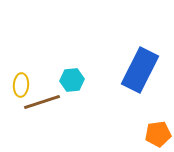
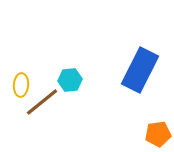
cyan hexagon: moved 2 px left
brown line: rotated 21 degrees counterclockwise
